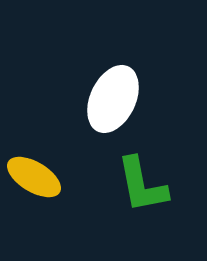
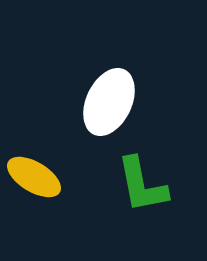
white ellipse: moved 4 px left, 3 px down
